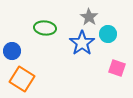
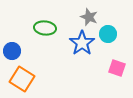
gray star: rotated 12 degrees counterclockwise
